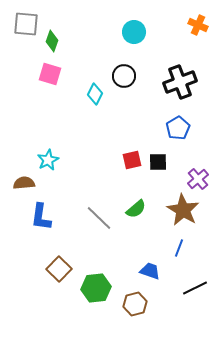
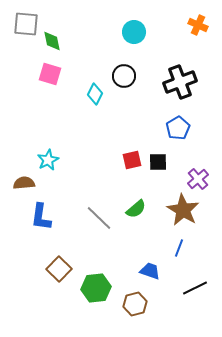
green diamond: rotated 30 degrees counterclockwise
